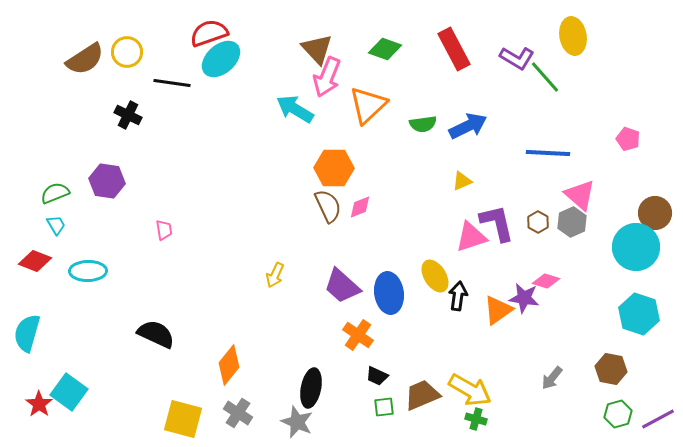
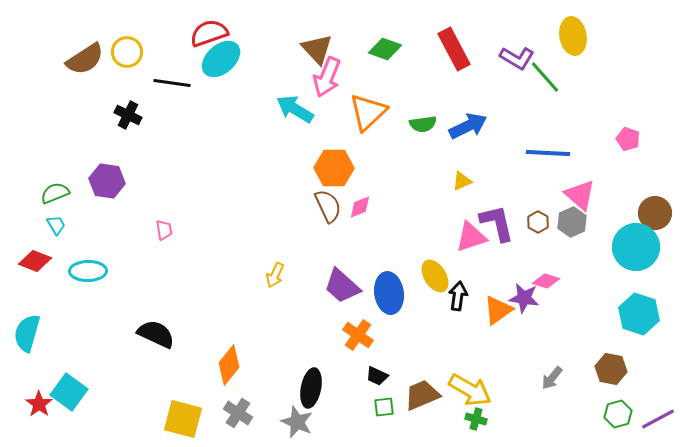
orange triangle at (368, 105): moved 7 px down
